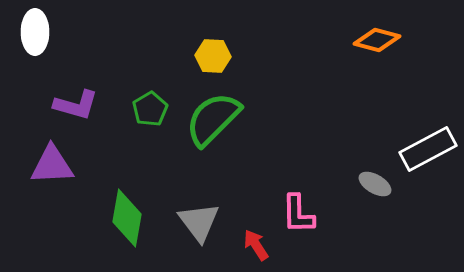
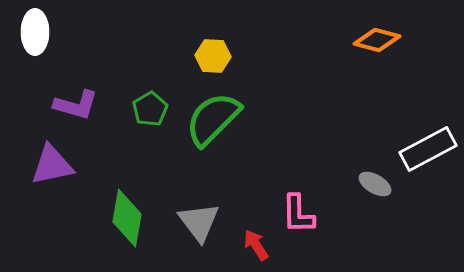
purple triangle: rotated 9 degrees counterclockwise
